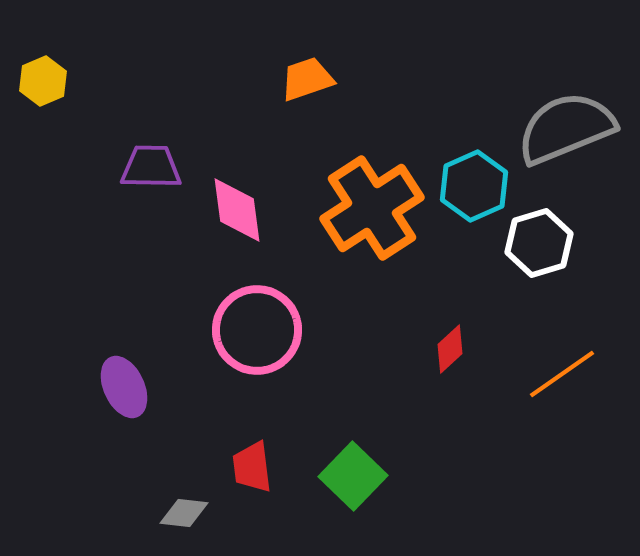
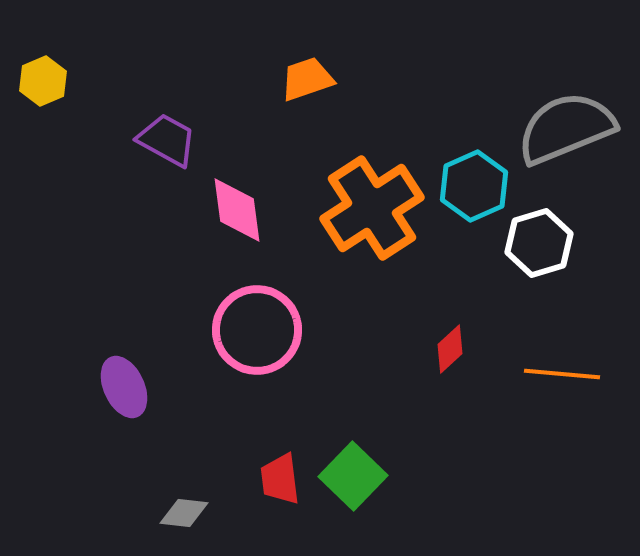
purple trapezoid: moved 16 px right, 27 px up; rotated 28 degrees clockwise
orange line: rotated 40 degrees clockwise
red trapezoid: moved 28 px right, 12 px down
